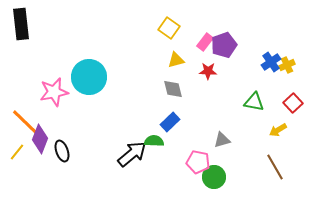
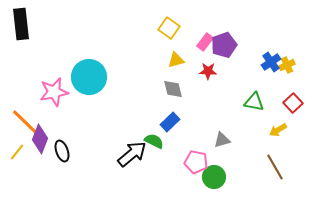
green semicircle: rotated 24 degrees clockwise
pink pentagon: moved 2 px left
